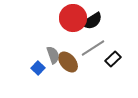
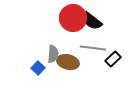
black semicircle: rotated 70 degrees clockwise
gray line: rotated 40 degrees clockwise
gray semicircle: moved 1 px up; rotated 24 degrees clockwise
brown ellipse: rotated 35 degrees counterclockwise
